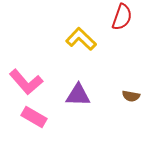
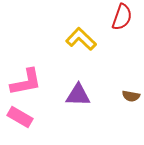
pink L-shape: rotated 60 degrees counterclockwise
pink rectangle: moved 14 px left
